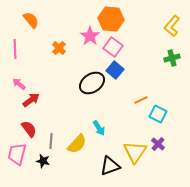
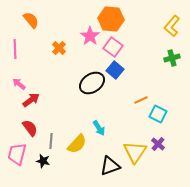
red semicircle: moved 1 px right, 1 px up
